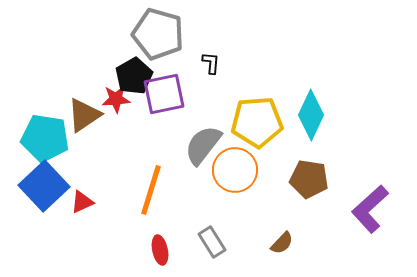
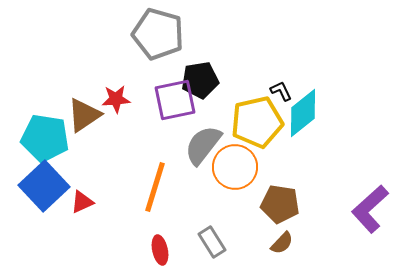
black L-shape: moved 70 px right, 28 px down; rotated 30 degrees counterclockwise
black pentagon: moved 66 px right, 4 px down; rotated 21 degrees clockwise
purple square: moved 11 px right, 6 px down
cyan diamond: moved 8 px left, 2 px up; rotated 27 degrees clockwise
yellow pentagon: rotated 9 degrees counterclockwise
orange circle: moved 3 px up
brown pentagon: moved 29 px left, 25 px down
orange line: moved 4 px right, 3 px up
